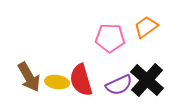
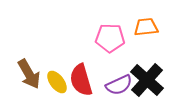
orange trapezoid: rotated 30 degrees clockwise
brown arrow: moved 3 px up
yellow ellipse: rotated 45 degrees clockwise
